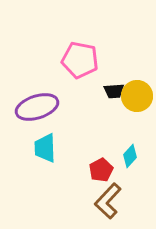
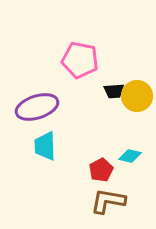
cyan trapezoid: moved 2 px up
cyan diamond: rotated 60 degrees clockwise
brown L-shape: rotated 57 degrees clockwise
